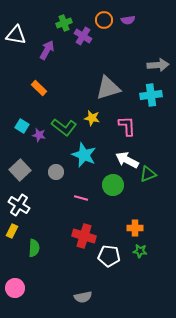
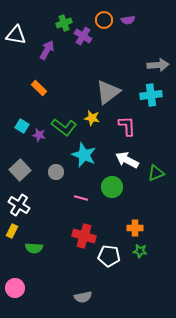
gray triangle: moved 4 px down; rotated 20 degrees counterclockwise
green triangle: moved 8 px right, 1 px up
green circle: moved 1 px left, 2 px down
green semicircle: rotated 90 degrees clockwise
